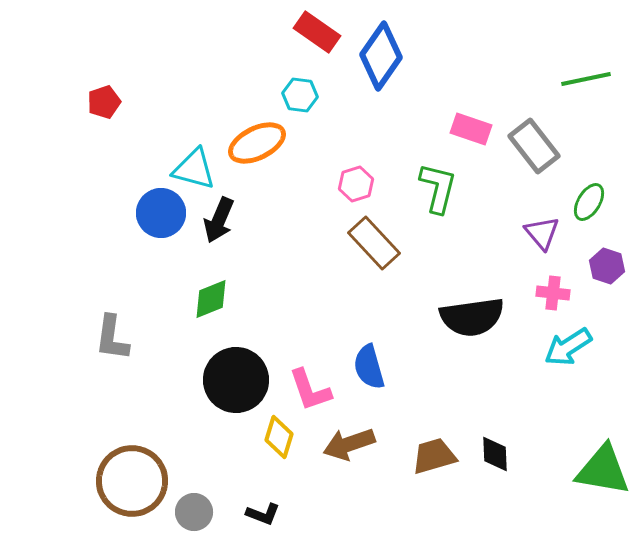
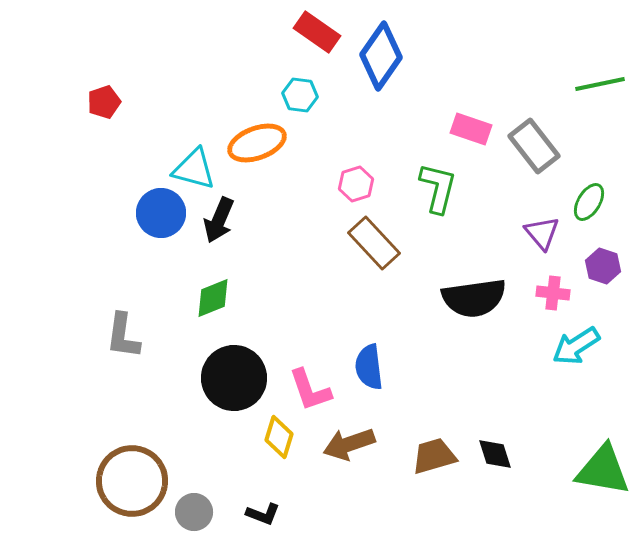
green line: moved 14 px right, 5 px down
orange ellipse: rotated 6 degrees clockwise
purple hexagon: moved 4 px left
green diamond: moved 2 px right, 1 px up
black semicircle: moved 2 px right, 19 px up
gray L-shape: moved 11 px right, 2 px up
cyan arrow: moved 8 px right, 1 px up
blue semicircle: rotated 9 degrees clockwise
black circle: moved 2 px left, 2 px up
black diamond: rotated 15 degrees counterclockwise
